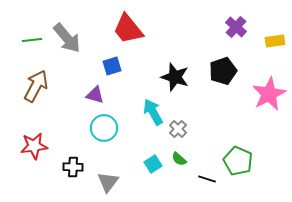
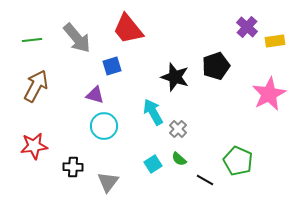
purple cross: moved 11 px right
gray arrow: moved 10 px right
black pentagon: moved 7 px left, 5 px up
cyan circle: moved 2 px up
black line: moved 2 px left, 1 px down; rotated 12 degrees clockwise
